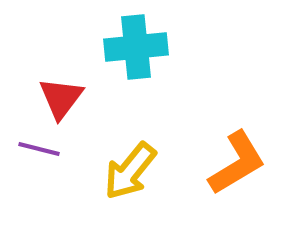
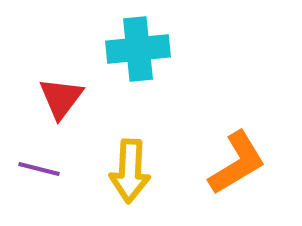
cyan cross: moved 2 px right, 2 px down
purple line: moved 20 px down
yellow arrow: rotated 36 degrees counterclockwise
